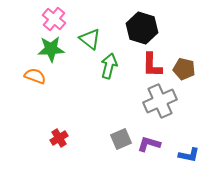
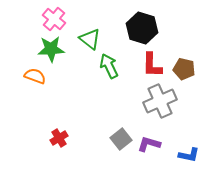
green arrow: rotated 40 degrees counterclockwise
gray square: rotated 15 degrees counterclockwise
